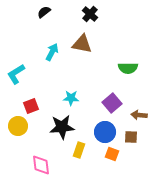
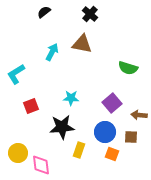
green semicircle: rotated 18 degrees clockwise
yellow circle: moved 27 px down
